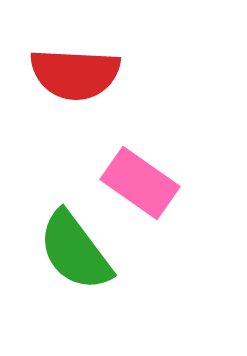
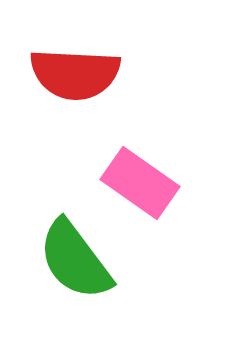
green semicircle: moved 9 px down
